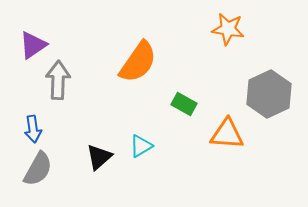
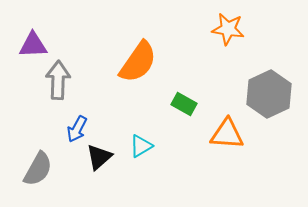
purple triangle: rotated 32 degrees clockwise
blue arrow: moved 44 px right; rotated 36 degrees clockwise
